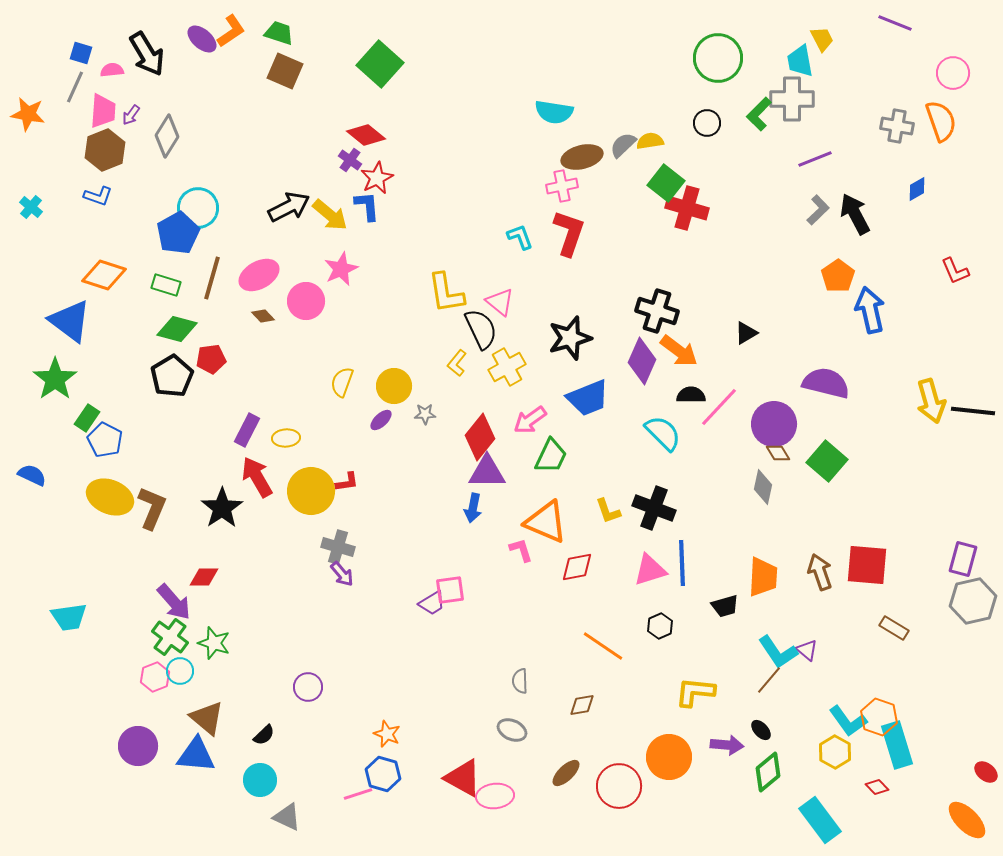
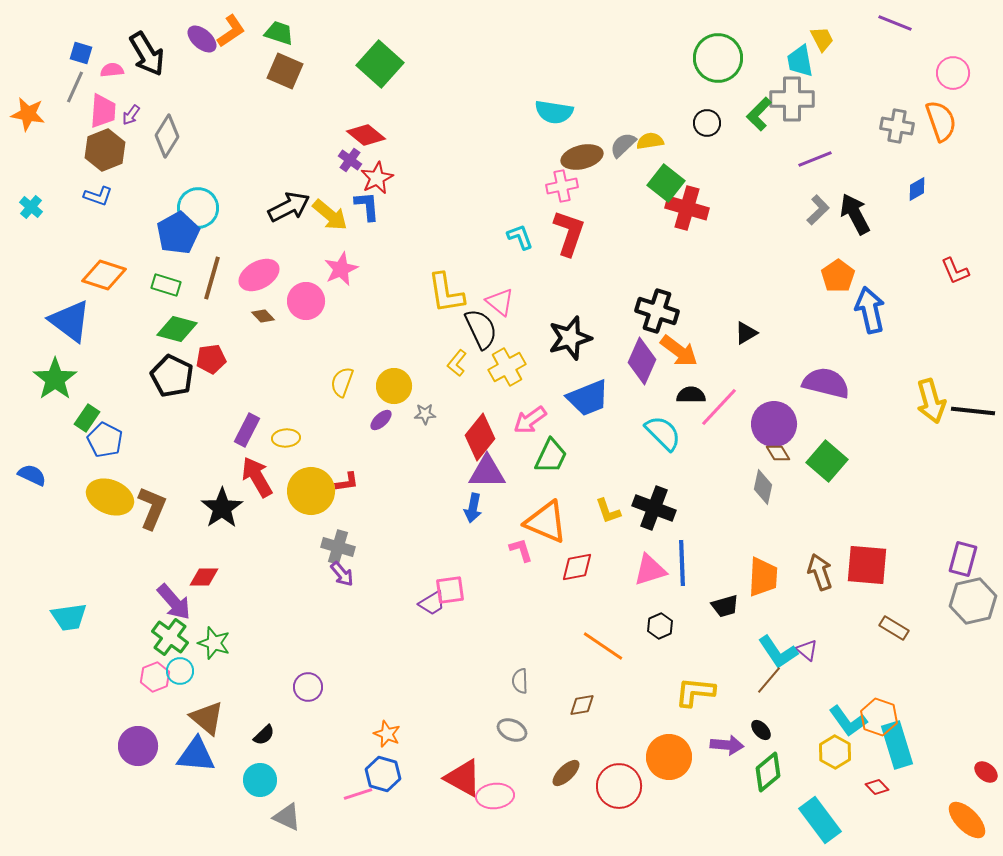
black pentagon at (172, 376): rotated 15 degrees counterclockwise
